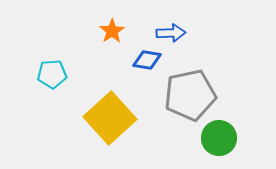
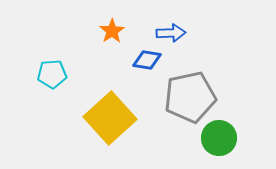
gray pentagon: moved 2 px down
